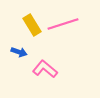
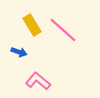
pink line: moved 6 px down; rotated 60 degrees clockwise
pink L-shape: moved 7 px left, 12 px down
